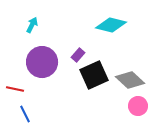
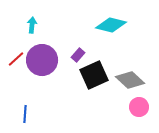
cyan arrow: rotated 21 degrees counterclockwise
purple circle: moved 2 px up
red line: moved 1 px right, 30 px up; rotated 54 degrees counterclockwise
pink circle: moved 1 px right, 1 px down
blue line: rotated 30 degrees clockwise
